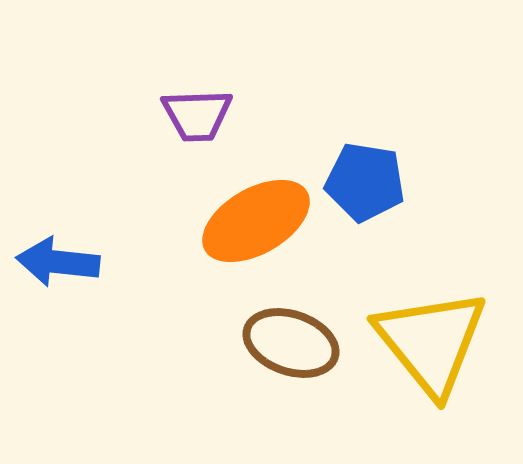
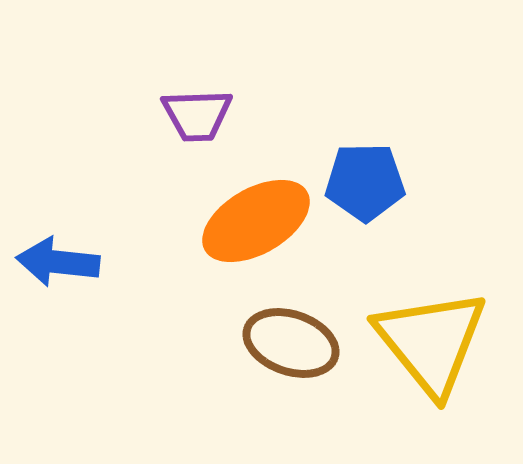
blue pentagon: rotated 10 degrees counterclockwise
